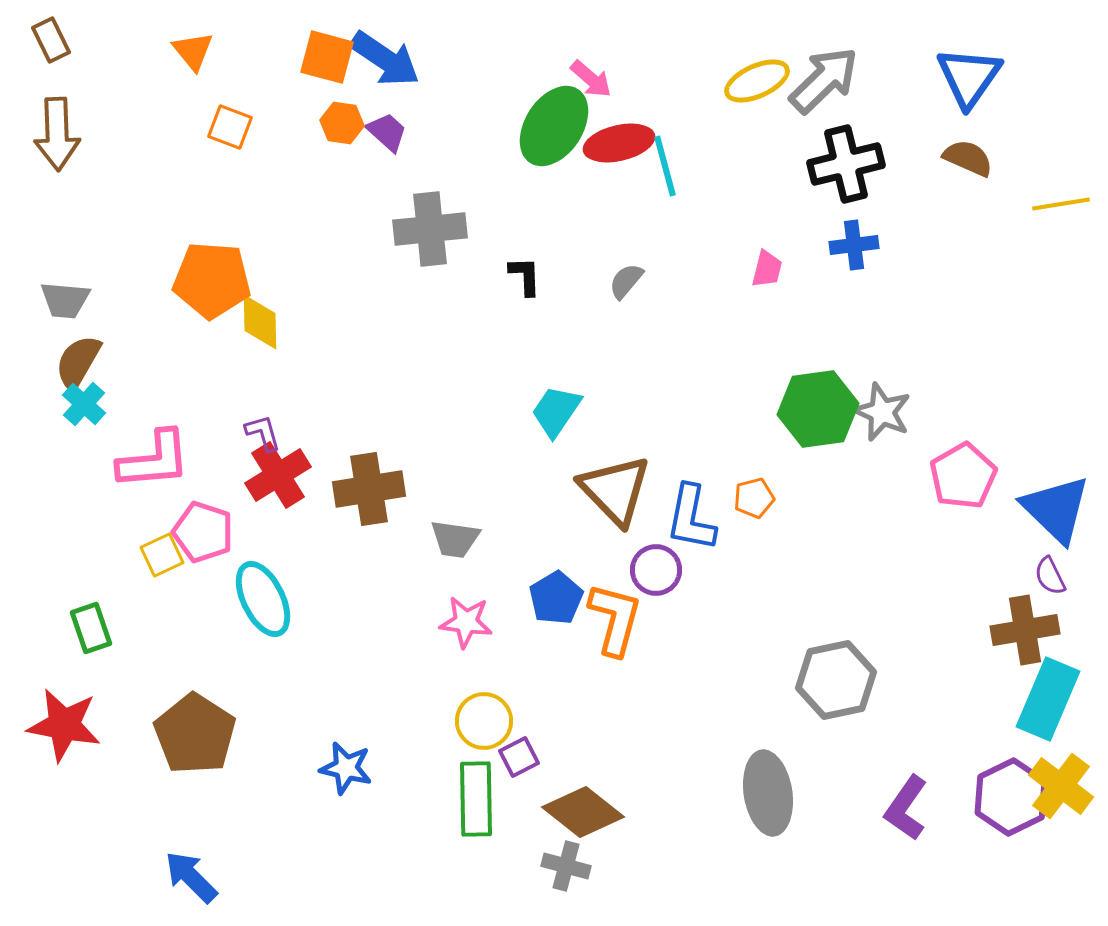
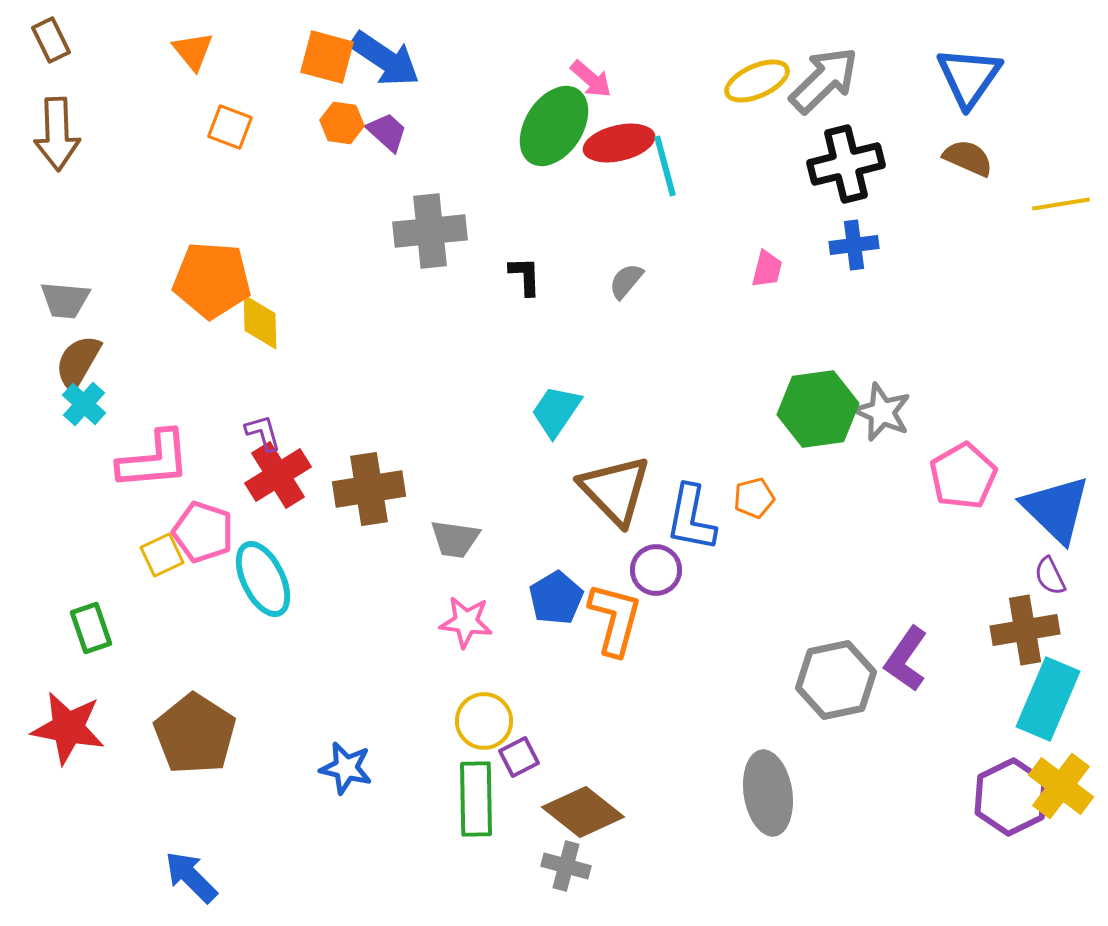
gray cross at (430, 229): moved 2 px down
cyan ellipse at (263, 599): moved 20 px up
red star at (64, 725): moved 4 px right, 3 px down
purple L-shape at (906, 808): moved 149 px up
